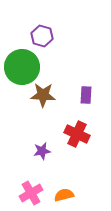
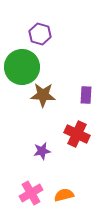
purple hexagon: moved 2 px left, 2 px up
